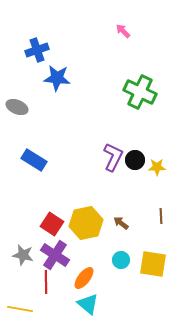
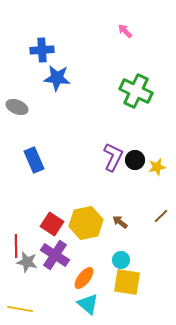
pink arrow: moved 2 px right
blue cross: moved 5 px right; rotated 15 degrees clockwise
green cross: moved 4 px left, 1 px up
blue rectangle: rotated 35 degrees clockwise
yellow star: rotated 12 degrees counterclockwise
brown line: rotated 49 degrees clockwise
brown arrow: moved 1 px left, 1 px up
gray star: moved 4 px right, 7 px down
yellow square: moved 26 px left, 18 px down
red line: moved 30 px left, 36 px up
